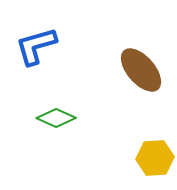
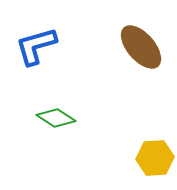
brown ellipse: moved 23 px up
green diamond: rotated 9 degrees clockwise
